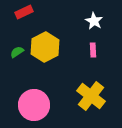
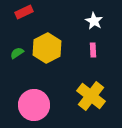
yellow hexagon: moved 2 px right, 1 px down
green semicircle: moved 1 px down
